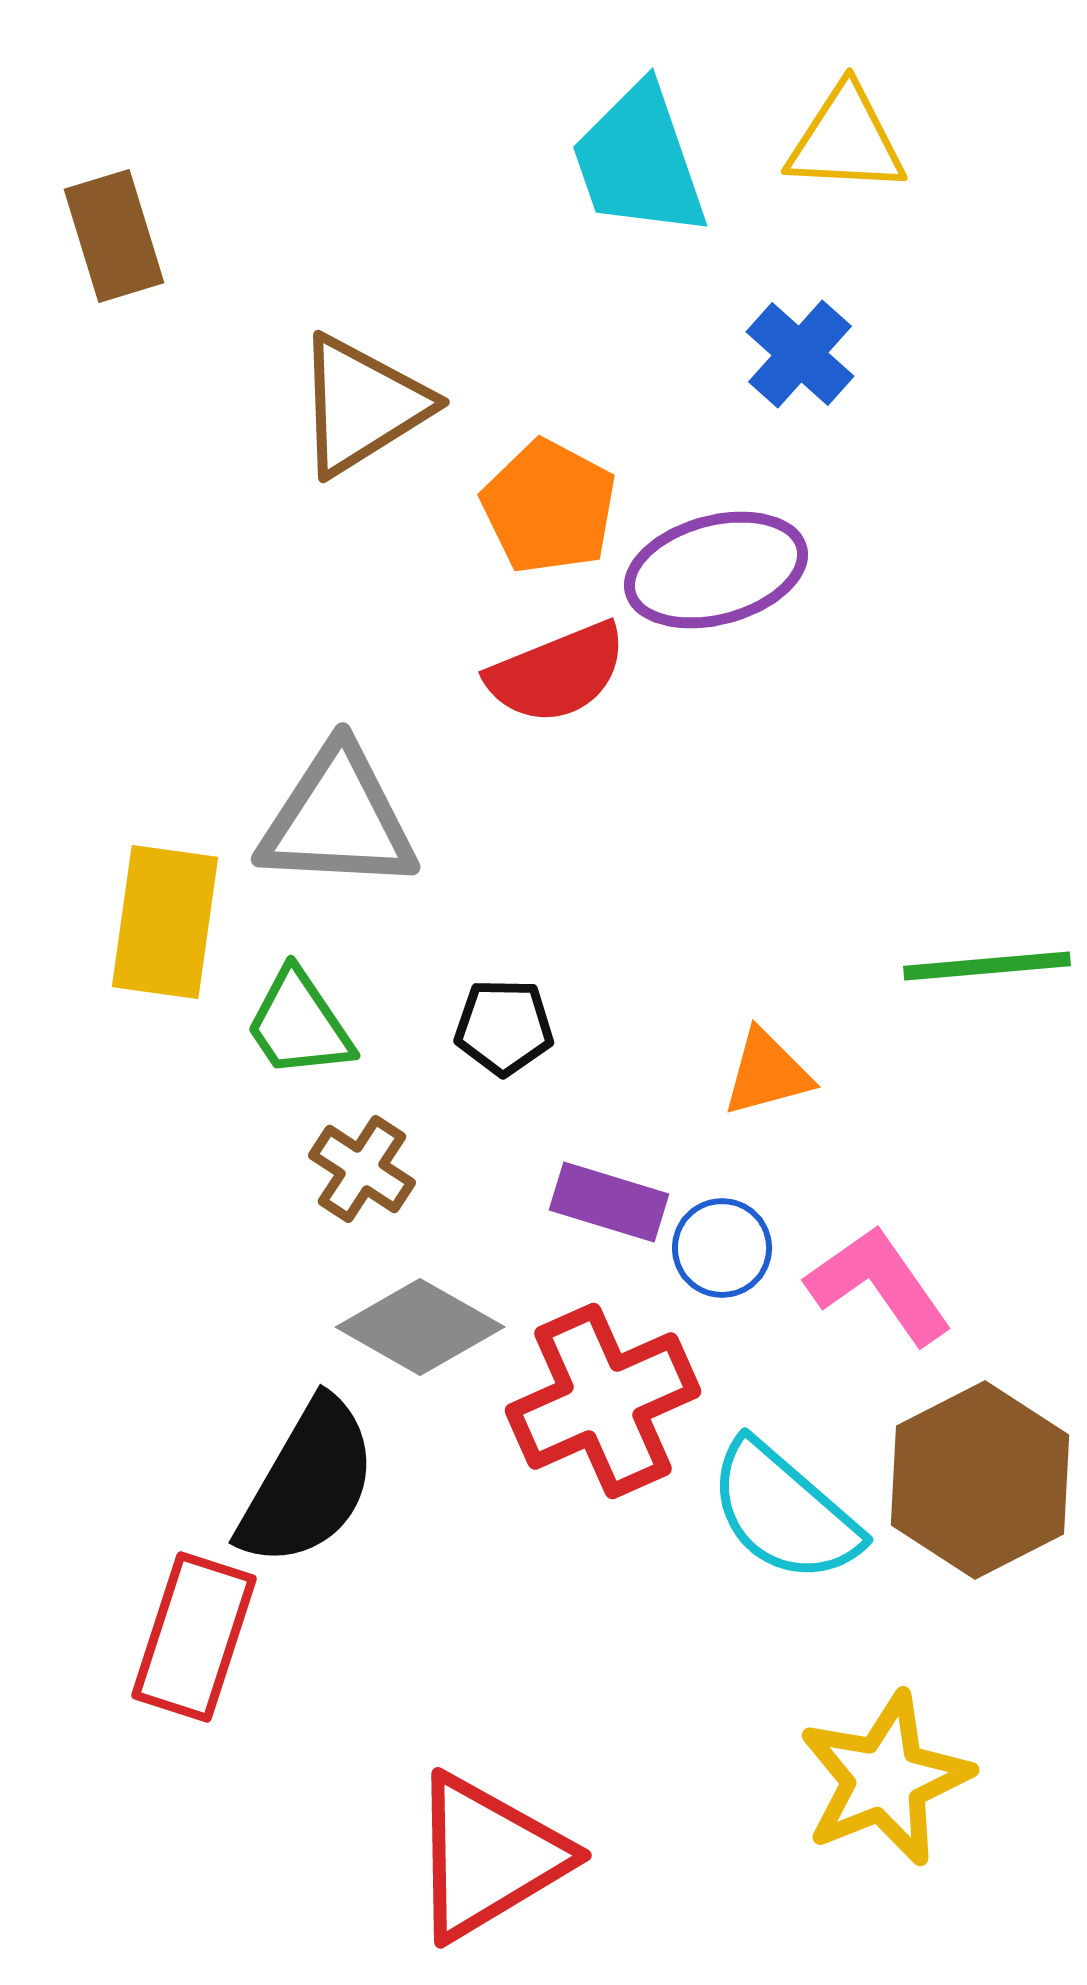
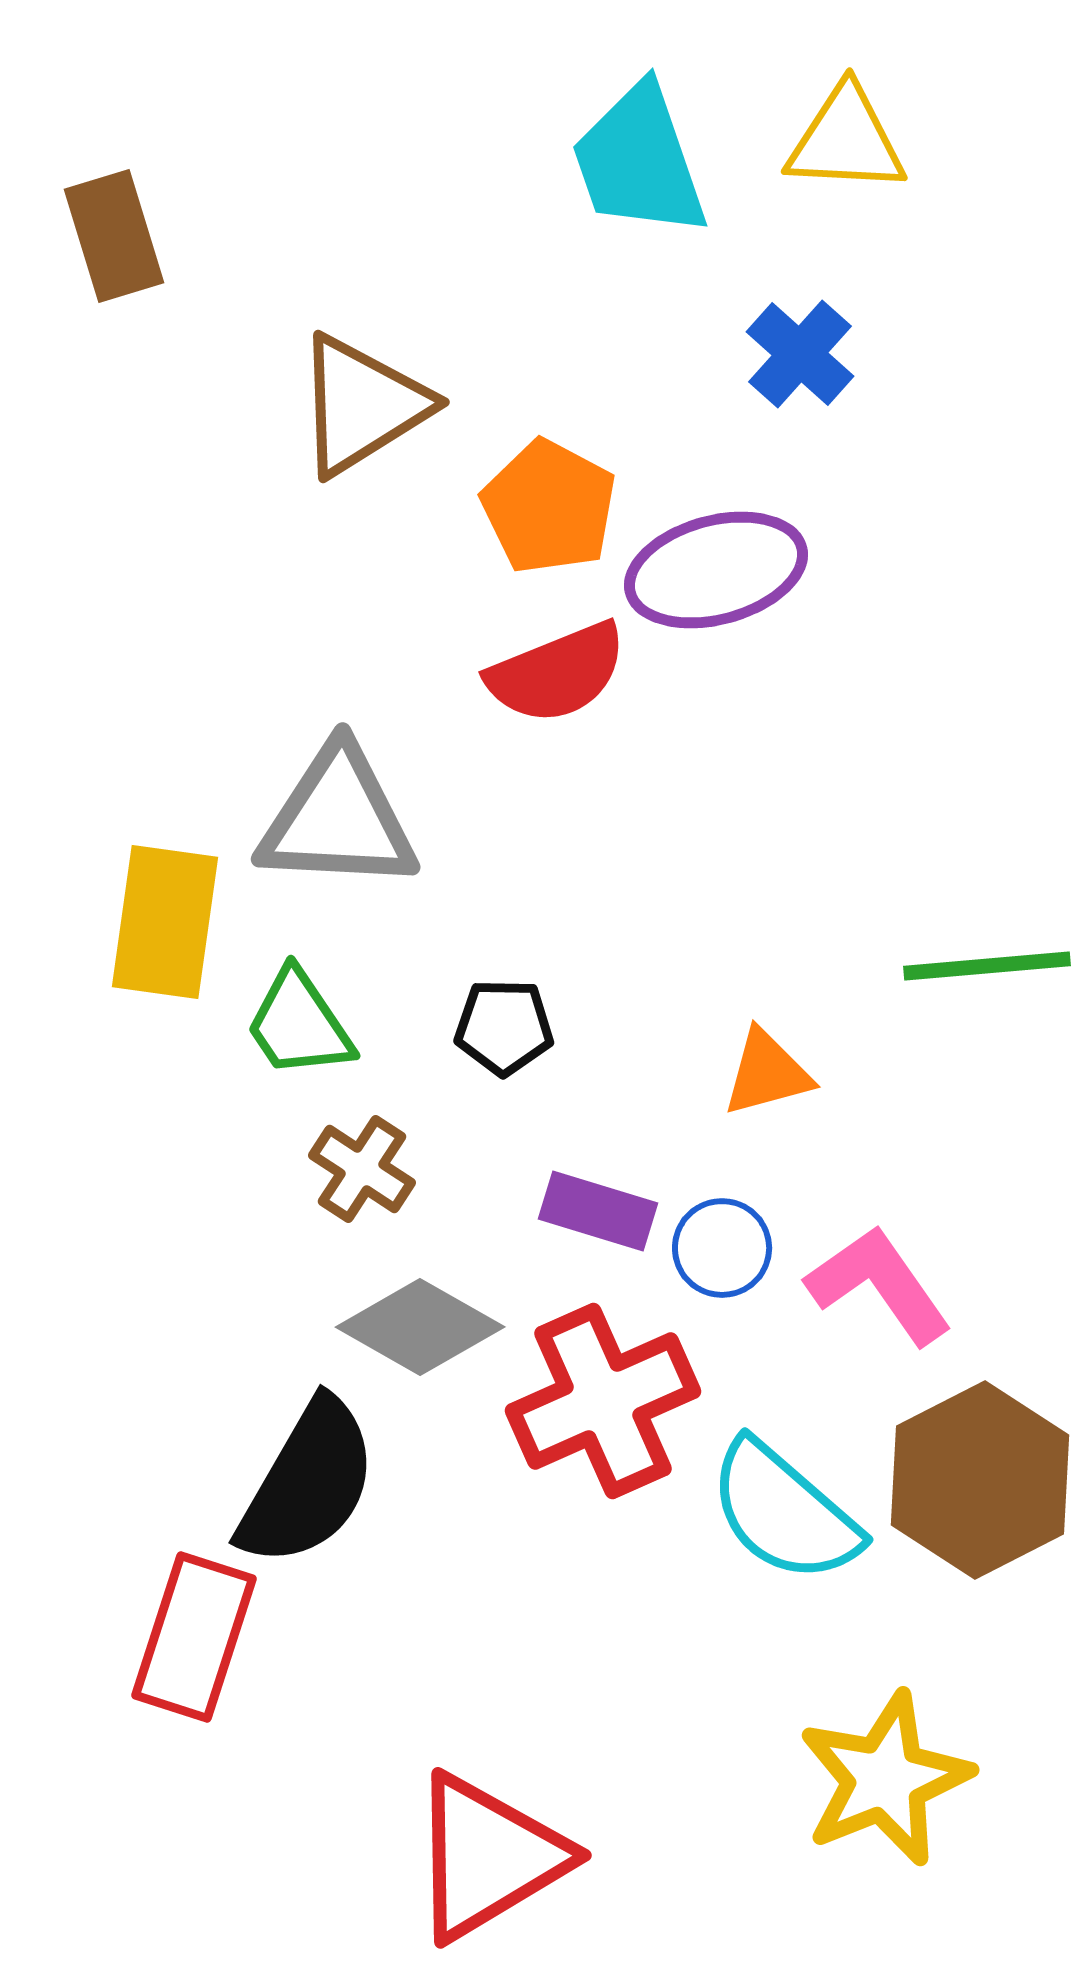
purple rectangle: moved 11 px left, 9 px down
